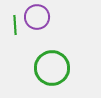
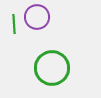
green line: moved 1 px left, 1 px up
